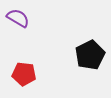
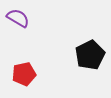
red pentagon: rotated 20 degrees counterclockwise
